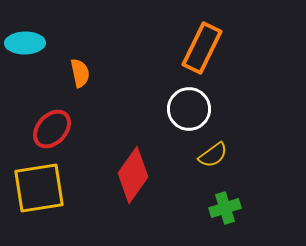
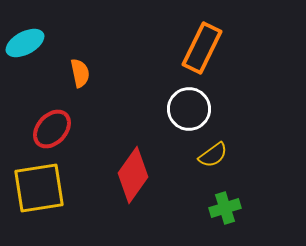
cyan ellipse: rotated 27 degrees counterclockwise
